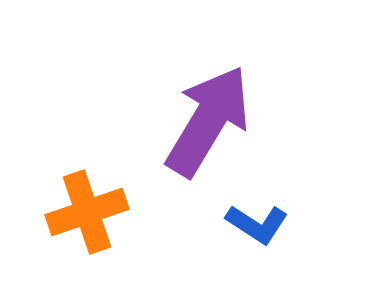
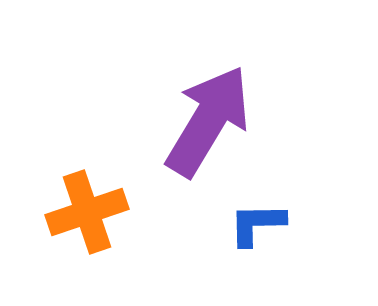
blue L-shape: rotated 146 degrees clockwise
